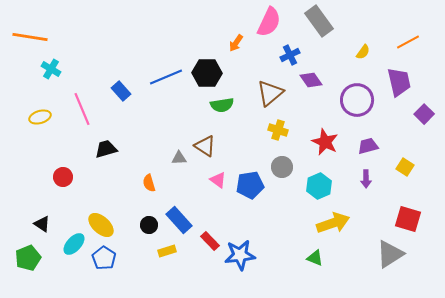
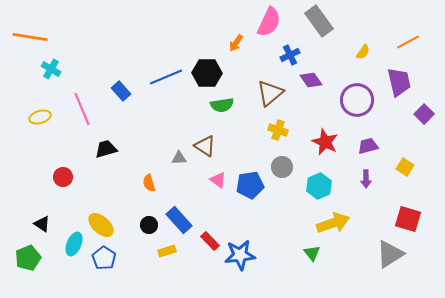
cyan ellipse at (74, 244): rotated 20 degrees counterclockwise
green triangle at (315, 258): moved 3 px left, 5 px up; rotated 30 degrees clockwise
